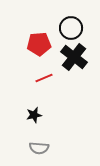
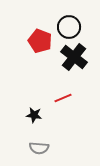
black circle: moved 2 px left, 1 px up
red pentagon: moved 1 px right, 3 px up; rotated 25 degrees clockwise
red line: moved 19 px right, 20 px down
black star: rotated 21 degrees clockwise
